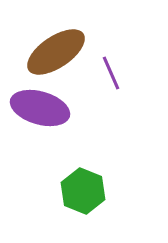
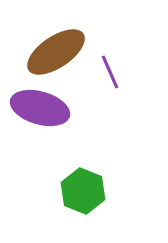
purple line: moved 1 px left, 1 px up
